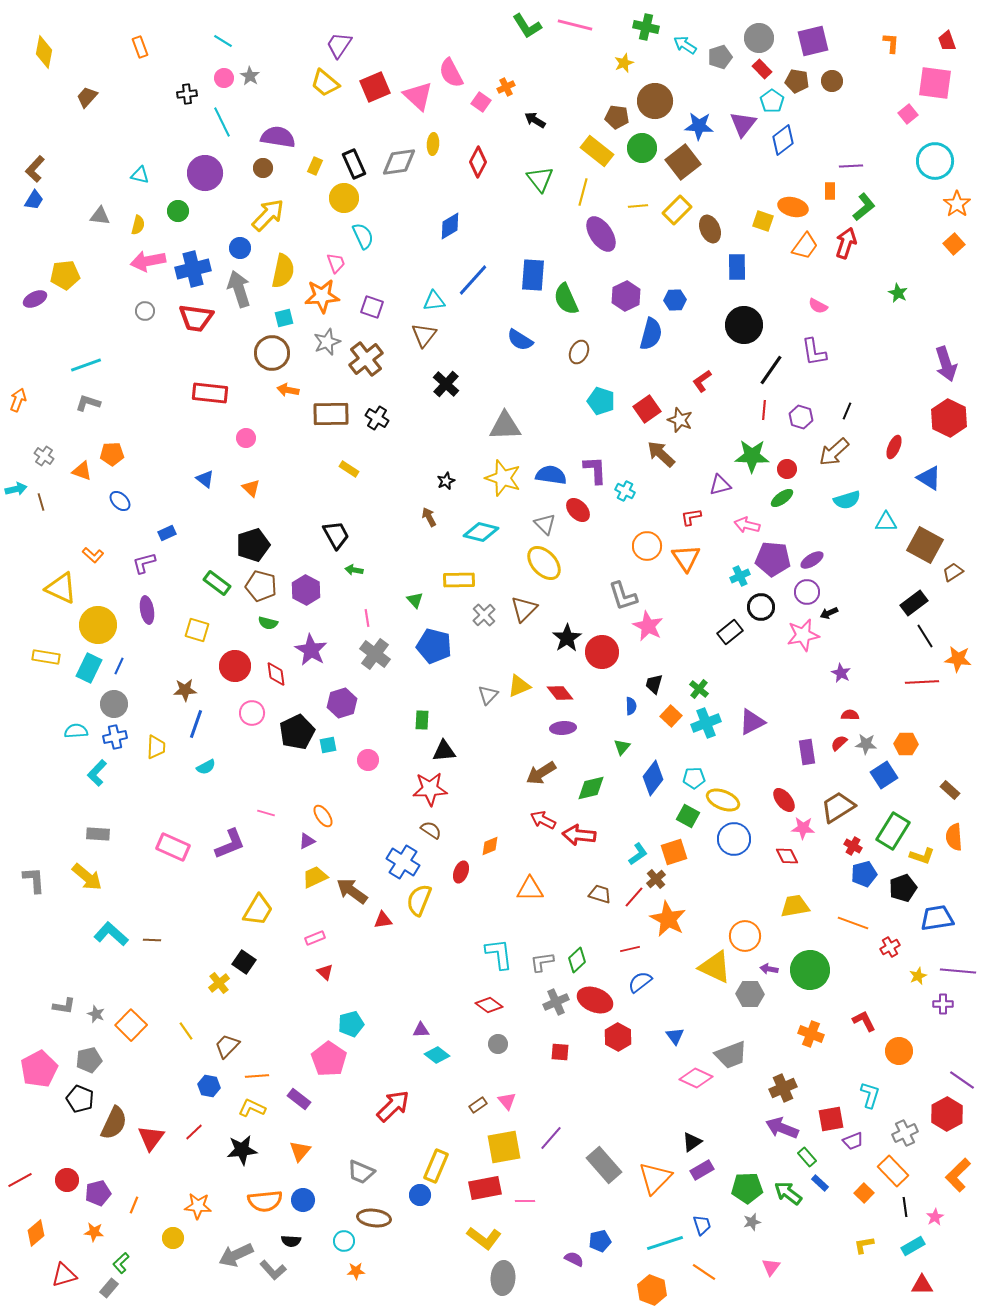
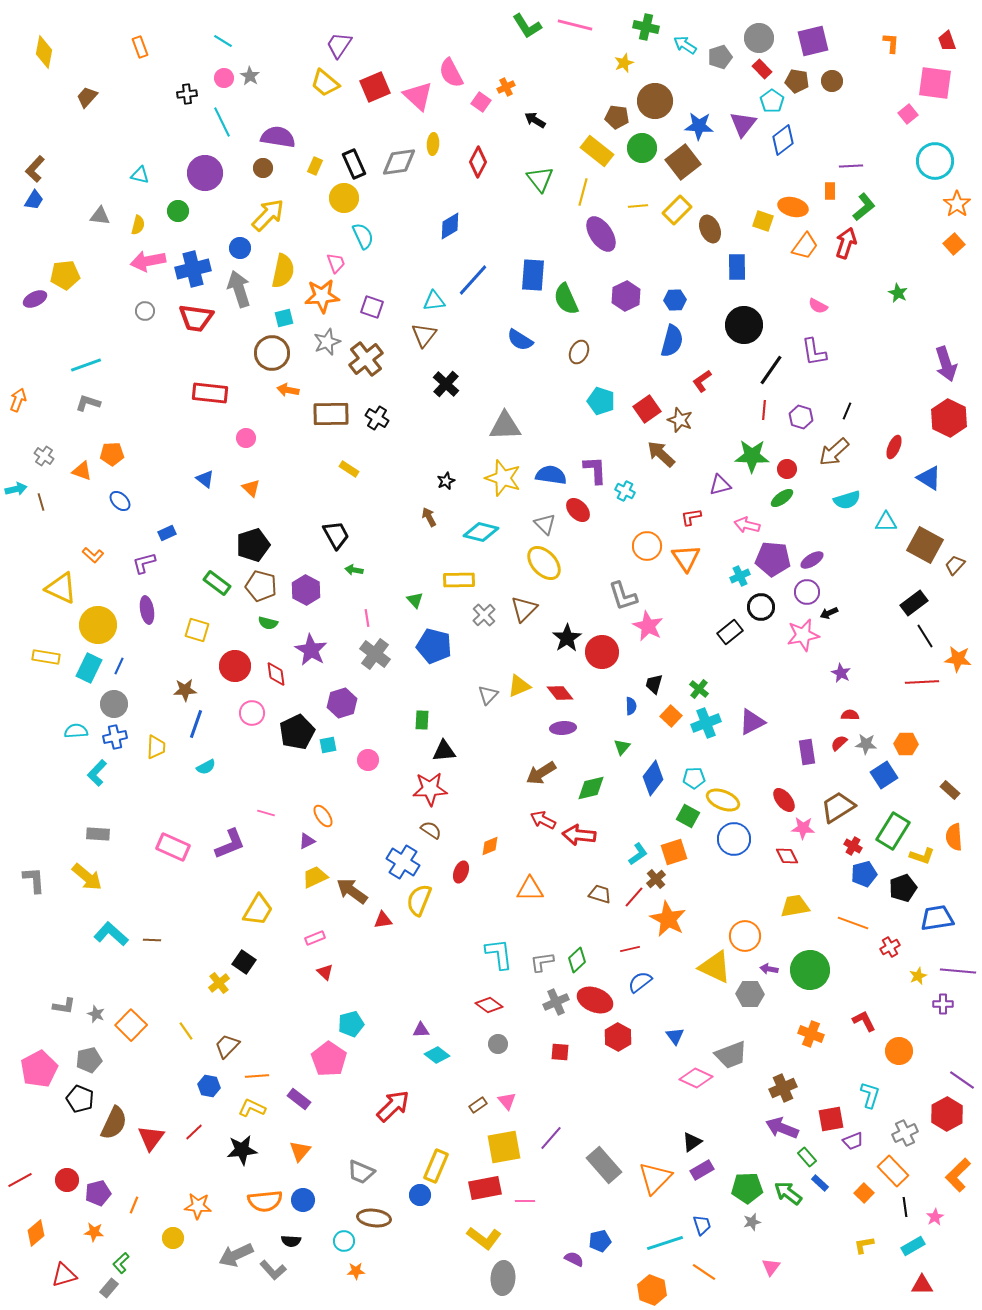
blue semicircle at (651, 334): moved 21 px right, 7 px down
brown trapezoid at (953, 572): moved 2 px right, 7 px up; rotated 15 degrees counterclockwise
